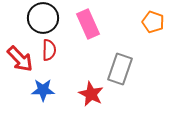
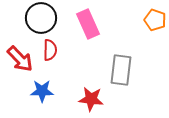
black circle: moved 2 px left
orange pentagon: moved 2 px right, 2 px up
red semicircle: moved 1 px right
gray rectangle: moved 1 px right, 1 px down; rotated 12 degrees counterclockwise
blue star: moved 1 px left, 1 px down
red star: moved 5 px down; rotated 20 degrees counterclockwise
